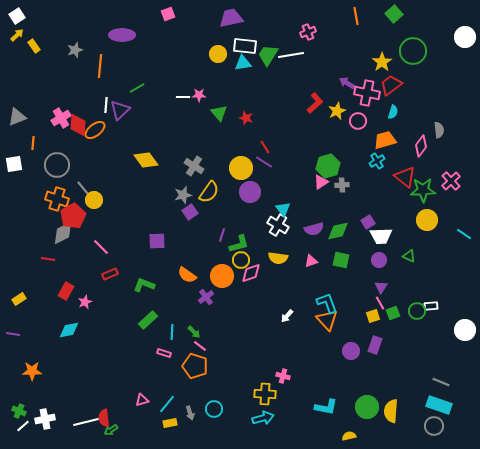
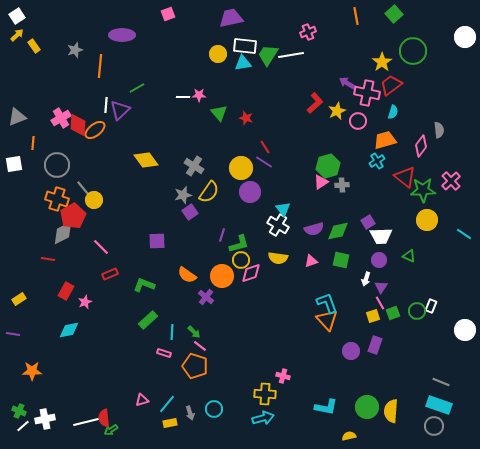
purple cross at (206, 297): rotated 14 degrees counterclockwise
white rectangle at (431, 306): rotated 64 degrees counterclockwise
white arrow at (287, 316): moved 79 px right, 37 px up; rotated 24 degrees counterclockwise
